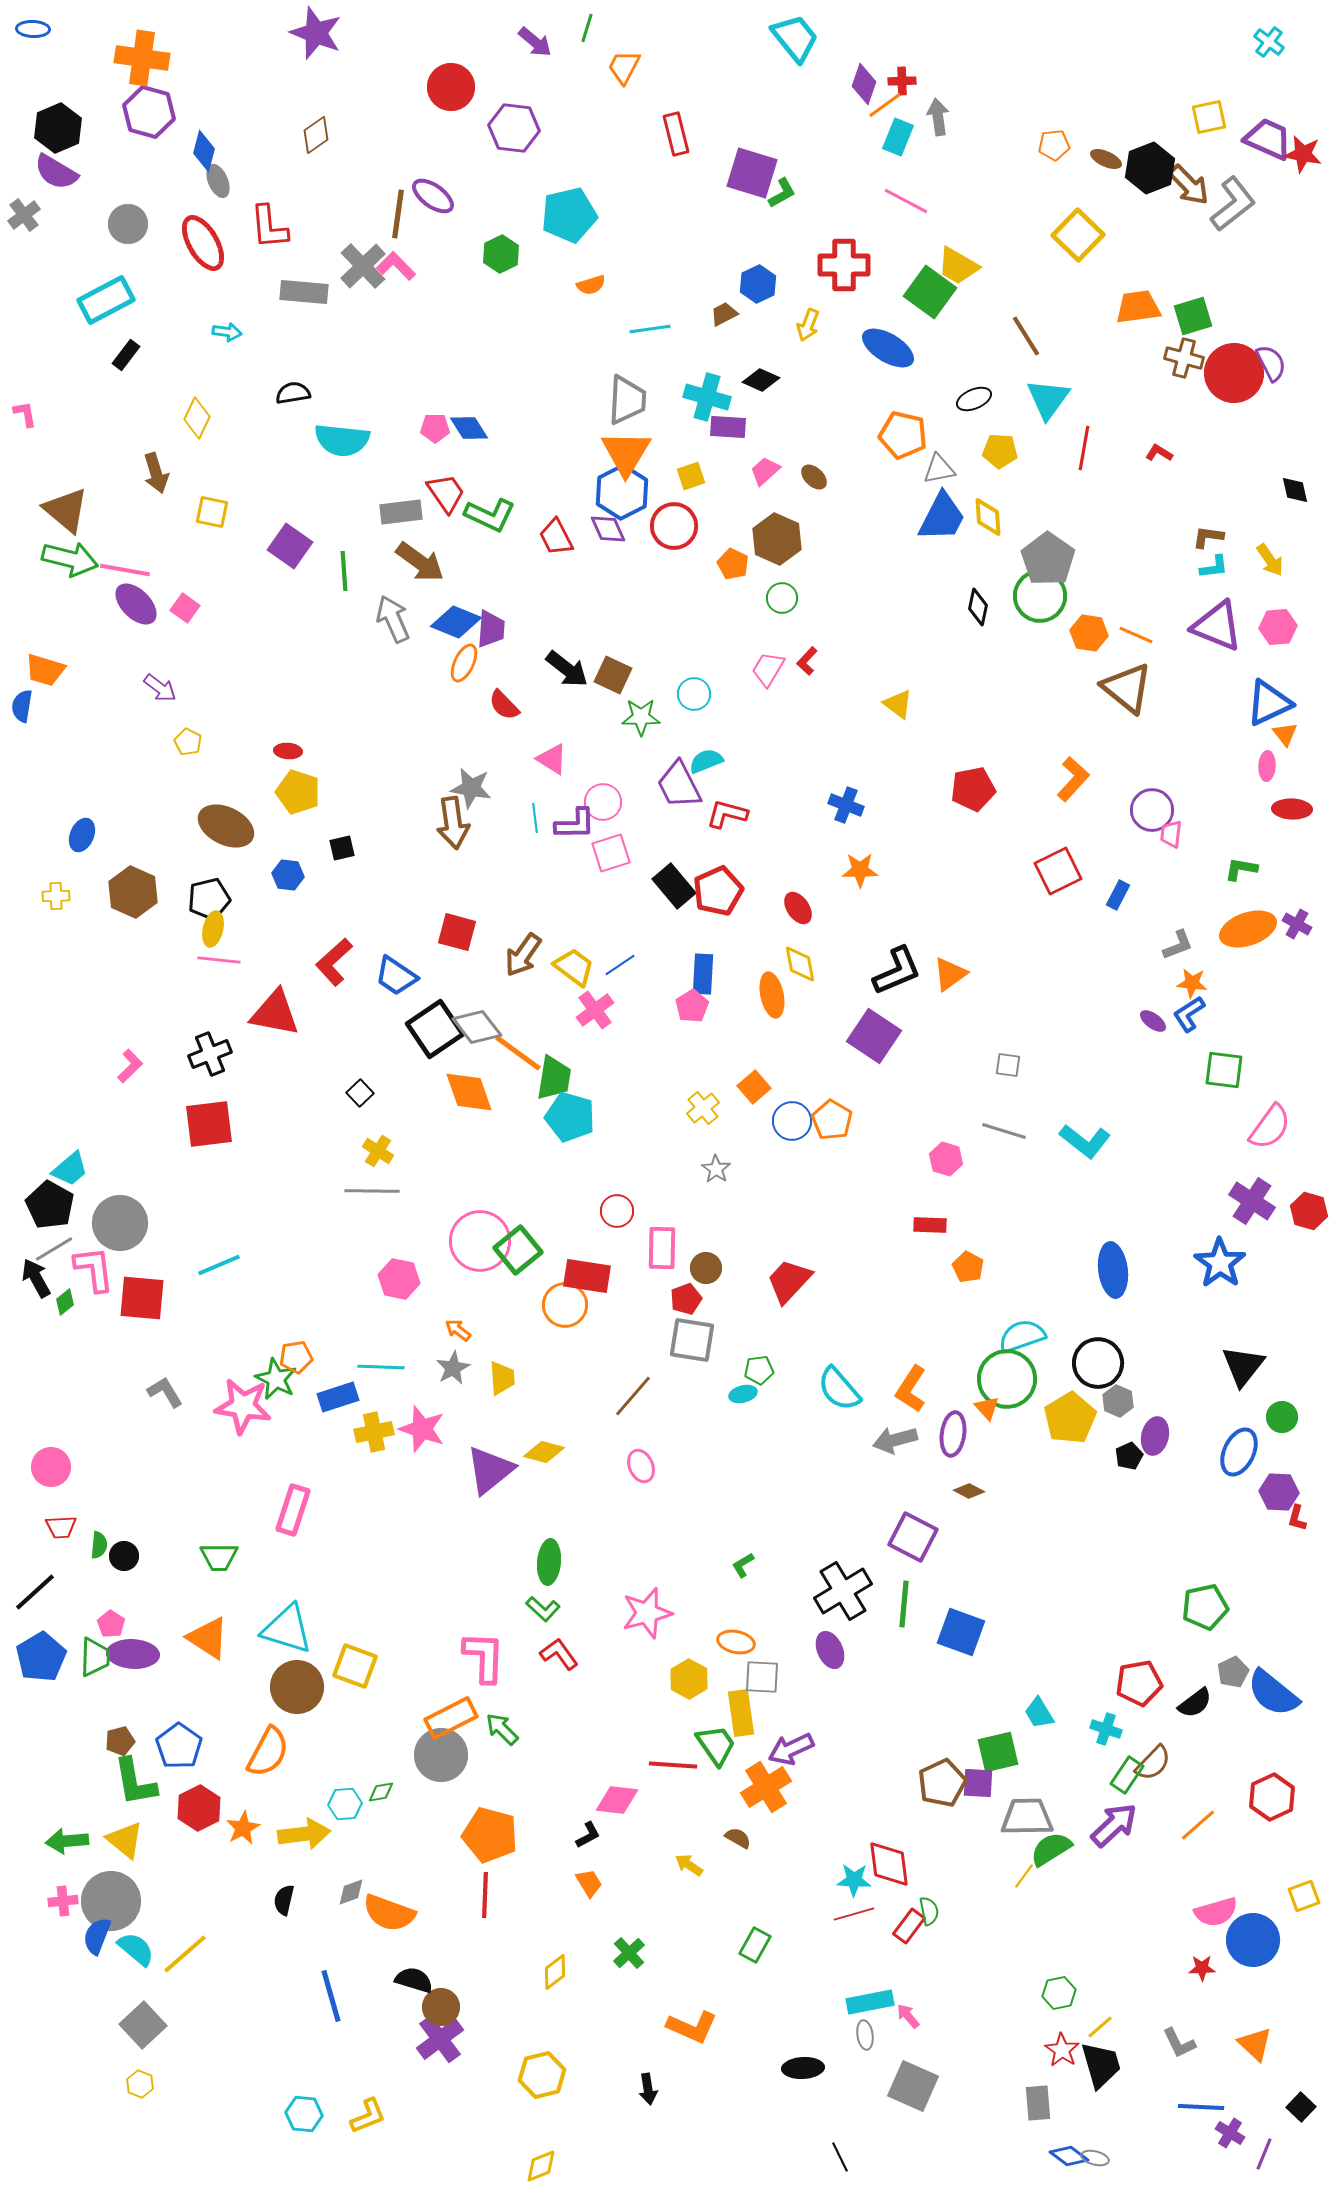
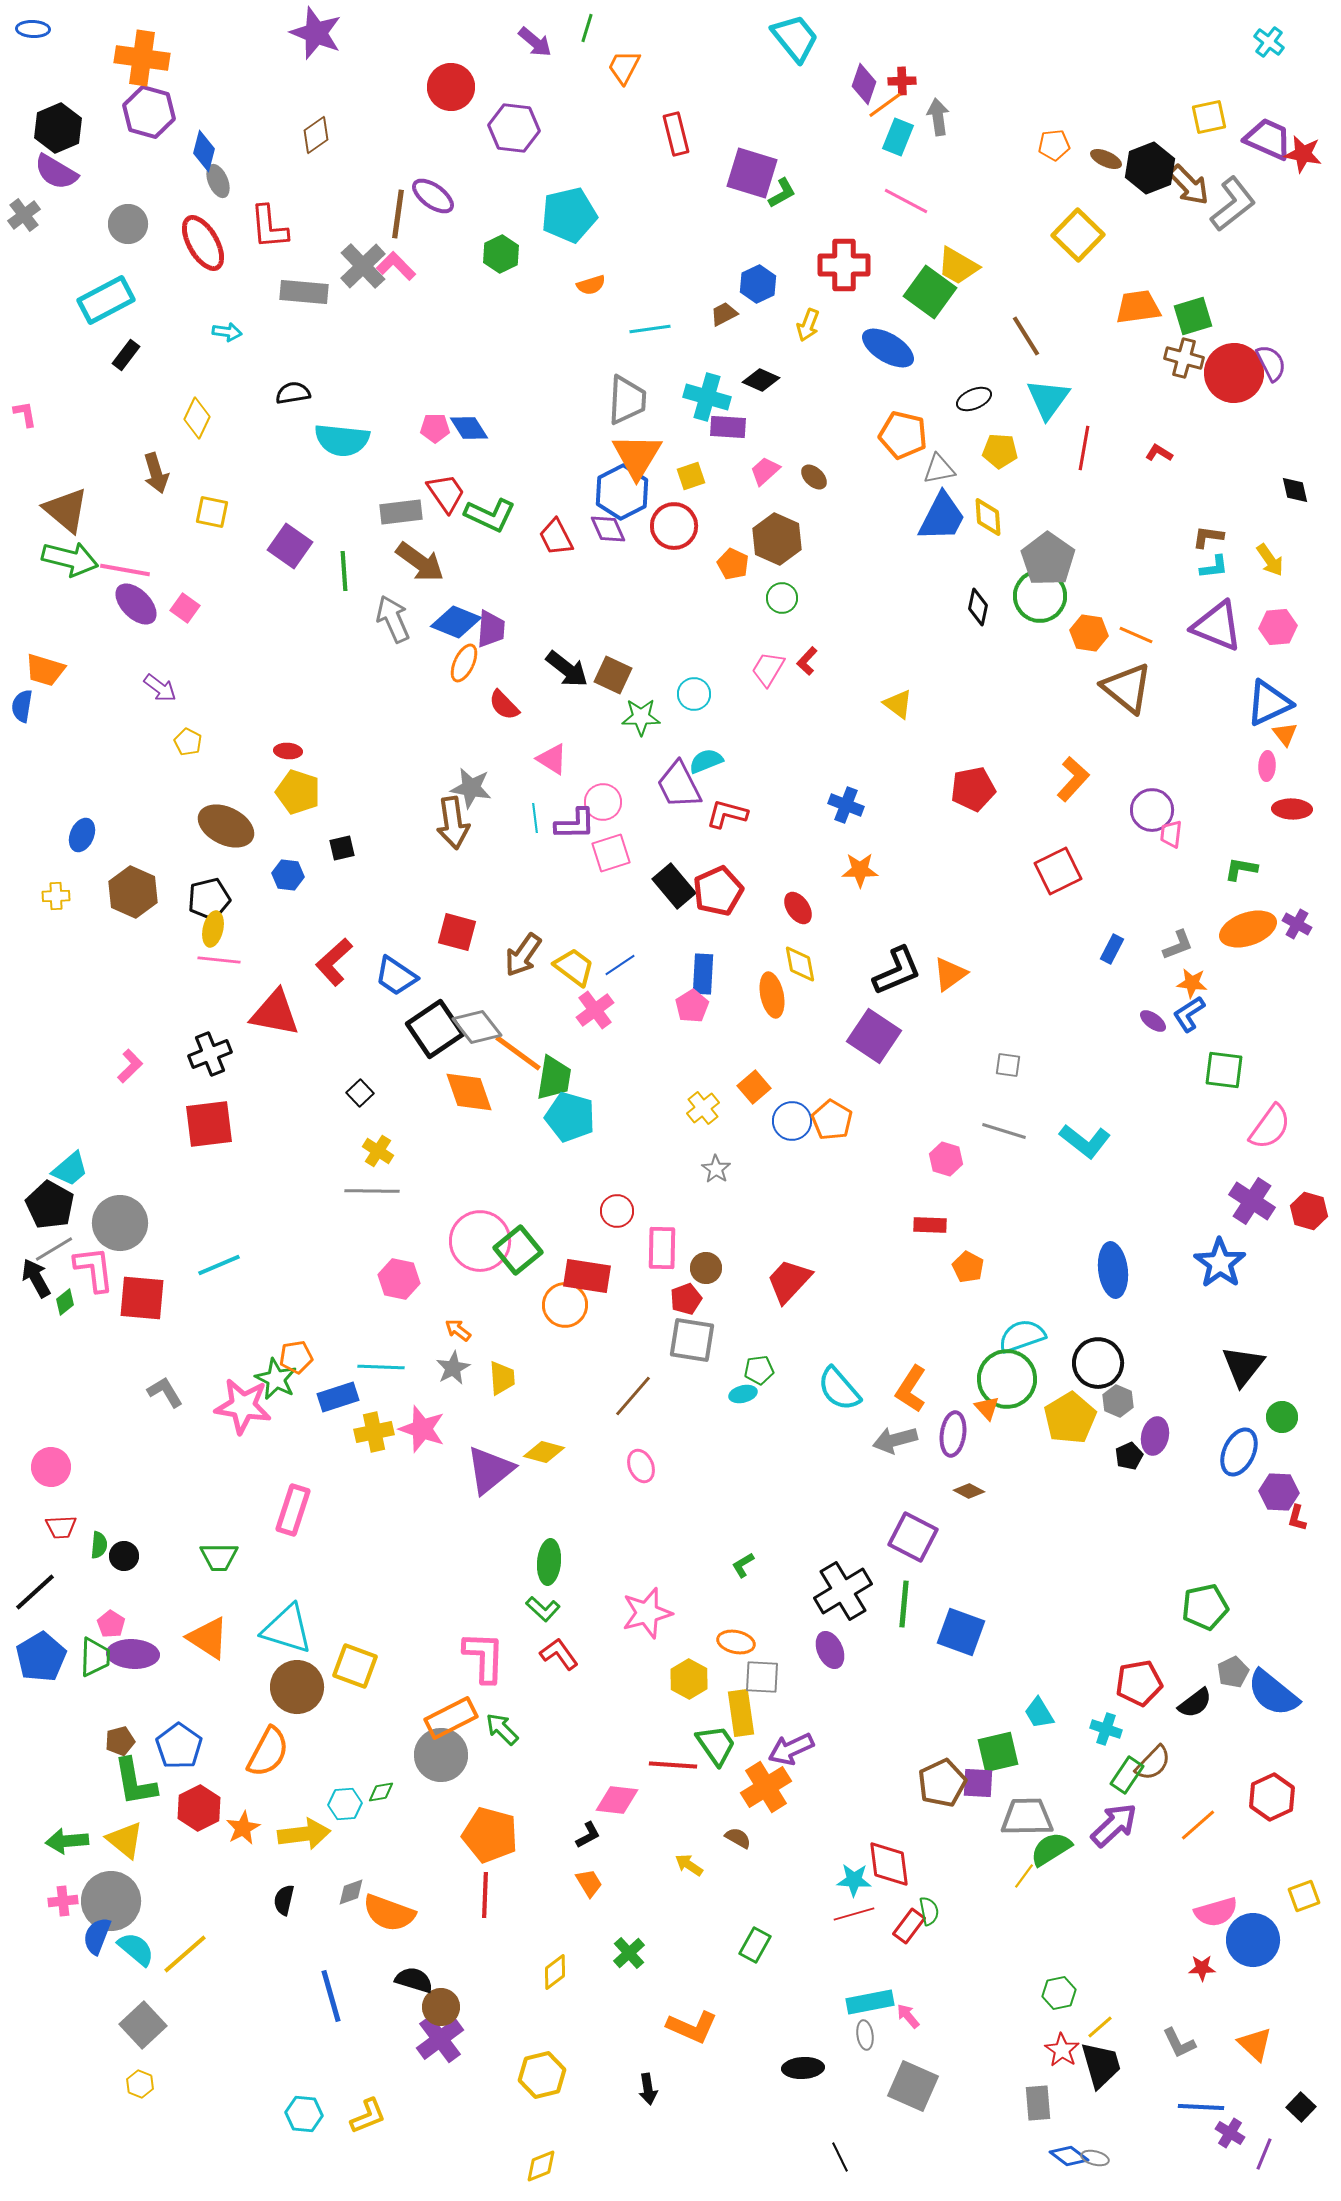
orange triangle at (626, 453): moved 11 px right, 3 px down
blue rectangle at (1118, 895): moved 6 px left, 54 px down
